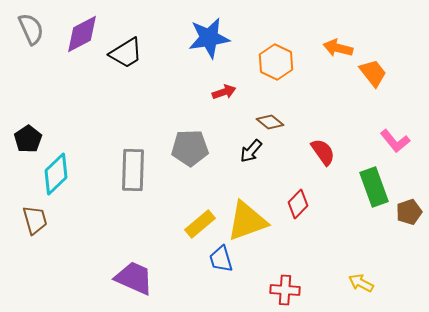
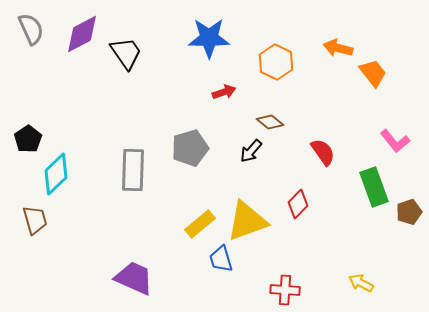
blue star: rotated 9 degrees clockwise
black trapezoid: rotated 93 degrees counterclockwise
gray pentagon: rotated 15 degrees counterclockwise
